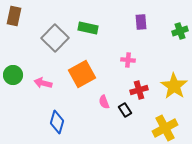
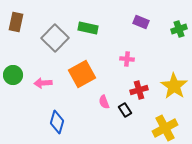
brown rectangle: moved 2 px right, 6 px down
purple rectangle: rotated 63 degrees counterclockwise
green cross: moved 1 px left, 2 px up
pink cross: moved 1 px left, 1 px up
pink arrow: rotated 18 degrees counterclockwise
